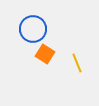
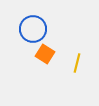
yellow line: rotated 36 degrees clockwise
